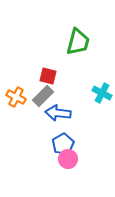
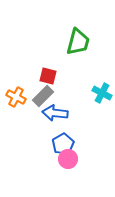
blue arrow: moved 3 px left
